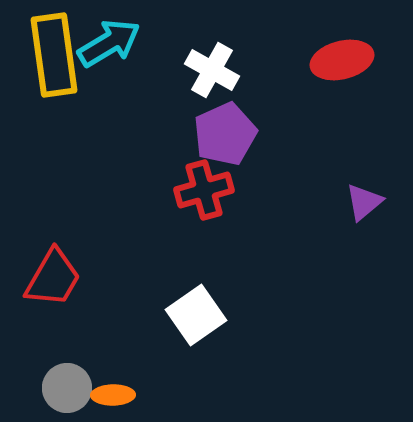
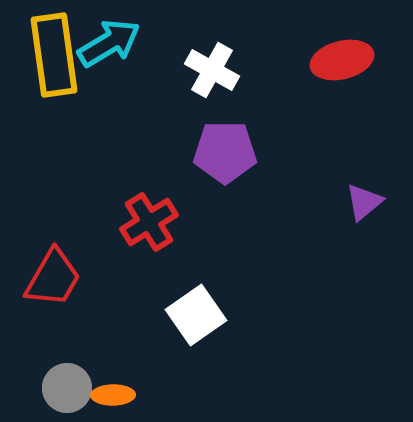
purple pentagon: moved 18 px down; rotated 24 degrees clockwise
red cross: moved 55 px left, 32 px down; rotated 16 degrees counterclockwise
